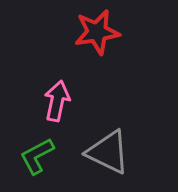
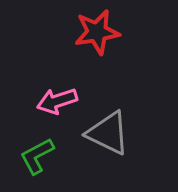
pink arrow: rotated 120 degrees counterclockwise
gray triangle: moved 19 px up
